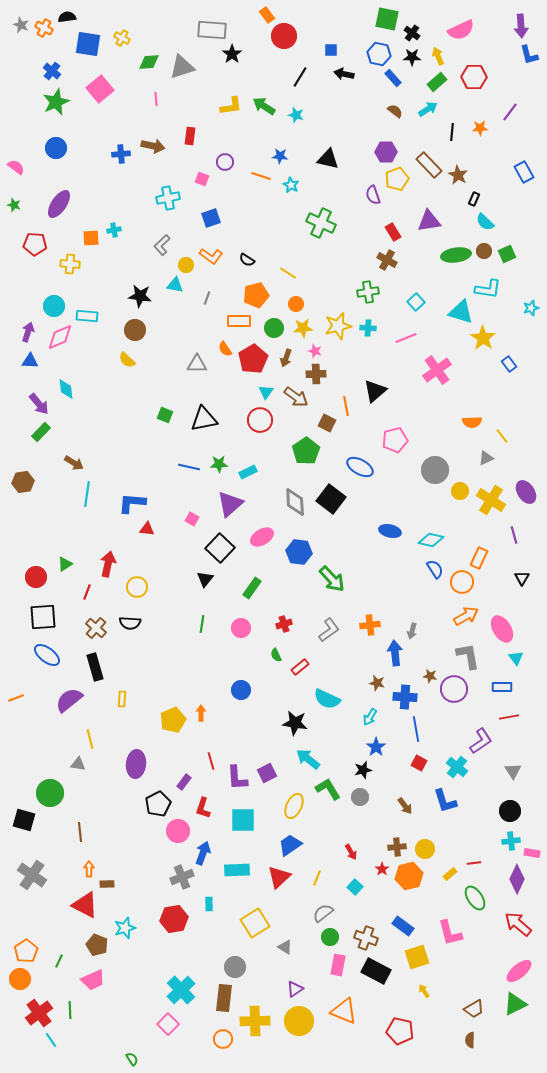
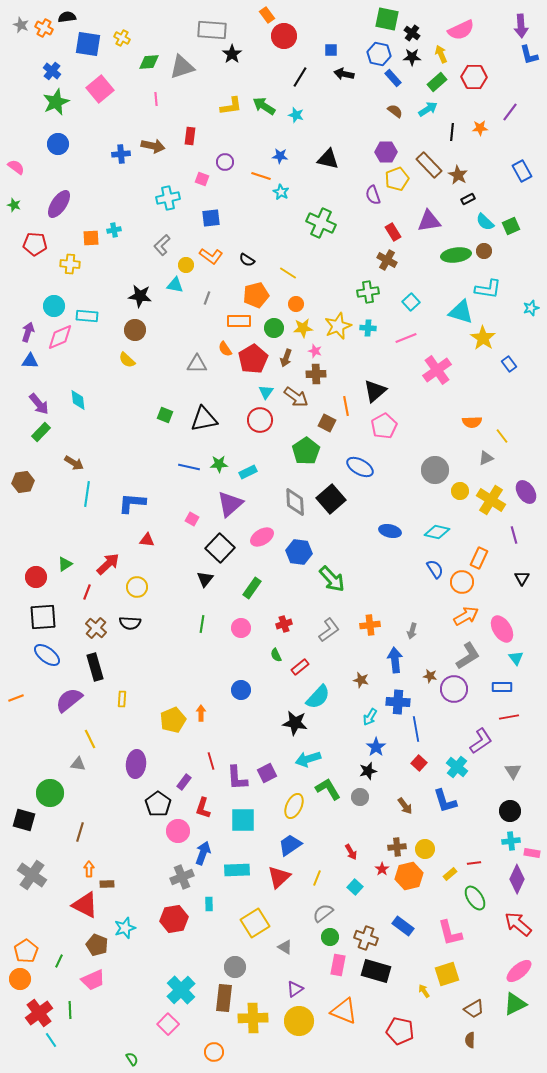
yellow arrow at (438, 56): moved 3 px right, 2 px up
blue circle at (56, 148): moved 2 px right, 4 px up
blue rectangle at (524, 172): moved 2 px left, 1 px up
cyan star at (291, 185): moved 10 px left, 7 px down
black rectangle at (474, 199): moved 6 px left; rotated 40 degrees clockwise
blue square at (211, 218): rotated 12 degrees clockwise
green square at (507, 254): moved 4 px right, 28 px up
cyan square at (416, 302): moved 5 px left
yellow star at (338, 326): rotated 8 degrees counterclockwise
cyan diamond at (66, 389): moved 12 px right, 11 px down
pink pentagon at (395, 440): moved 11 px left, 14 px up; rotated 15 degrees counterclockwise
black square at (331, 499): rotated 12 degrees clockwise
red triangle at (147, 529): moved 11 px down
cyan diamond at (431, 540): moved 6 px right, 8 px up
red arrow at (108, 564): rotated 35 degrees clockwise
blue arrow at (395, 653): moved 7 px down
gray L-shape at (468, 656): rotated 68 degrees clockwise
brown star at (377, 683): moved 16 px left, 3 px up
blue cross at (405, 697): moved 7 px left, 5 px down
cyan semicircle at (327, 699): moved 9 px left, 2 px up; rotated 72 degrees counterclockwise
yellow line at (90, 739): rotated 12 degrees counterclockwise
cyan arrow at (308, 759): rotated 55 degrees counterclockwise
red square at (419, 763): rotated 14 degrees clockwise
black star at (363, 770): moved 5 px right, 1 px down
black pentagon at (158, 804): rotated 10 degrees counterclockwise
brown line at (80, 832): rotated 24 degrees clockwise
yellow square at (417, 957): moved 30 px right, 17 px down
black rectangle at (376, 971): rotated 12 degrees counterclockwise
yellow cross at (255, 1021): moved 2 px left, 3 px up
orange circle at (223, 1039): moved 9 px left, 13 px down
